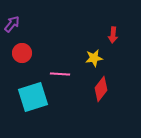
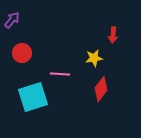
purple arrow: moved 4 px up
